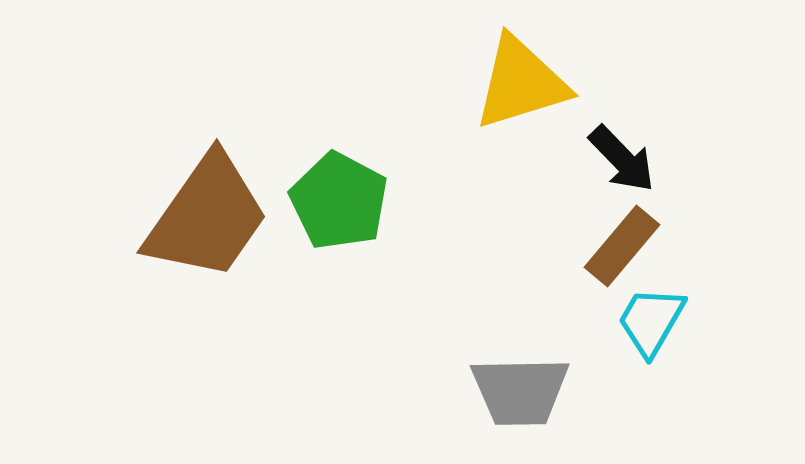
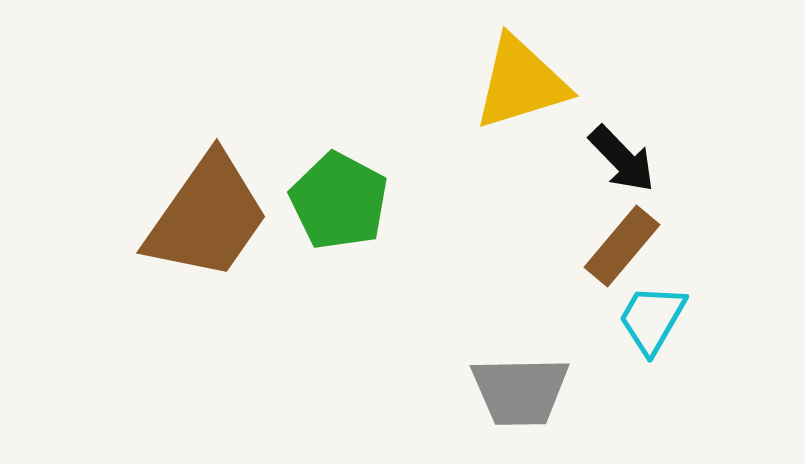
cyan trapezoid: moved 1 px right, 2 px up
